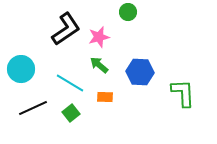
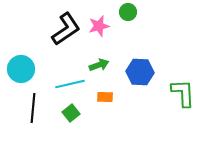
pink star: moved 11 px up
green arrow: rotated 120 degrees clockwise
cyan line: moved 1 px down; rotated 44 degrees counterclockwise
black line: rotated 60 degrees counterclockwise
